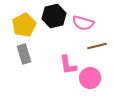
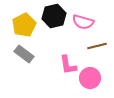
pink semicircle: moved 1 px up
gray rectangle: rotated 36 degrees counterclockwise
